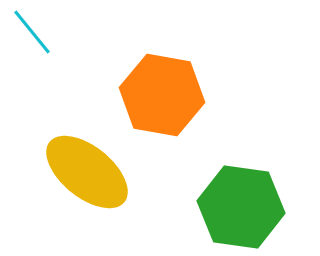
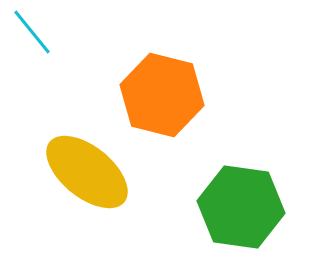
orange hexagon: rotated 4 degrees clockwise
